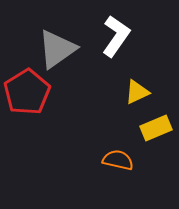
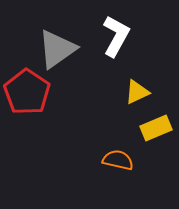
white L-shape: rotated 6 degrees counterclockwise
red pentagon: rotated 6 degrees counterclockwise
